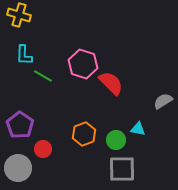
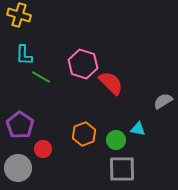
green line: moved 2 px left, 1 px down
